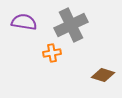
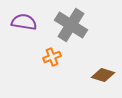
gray cross: rotated 32 degrees counterclockwise
orange cross: moved 4 px down; rotated 12 degrees counterclockwise
